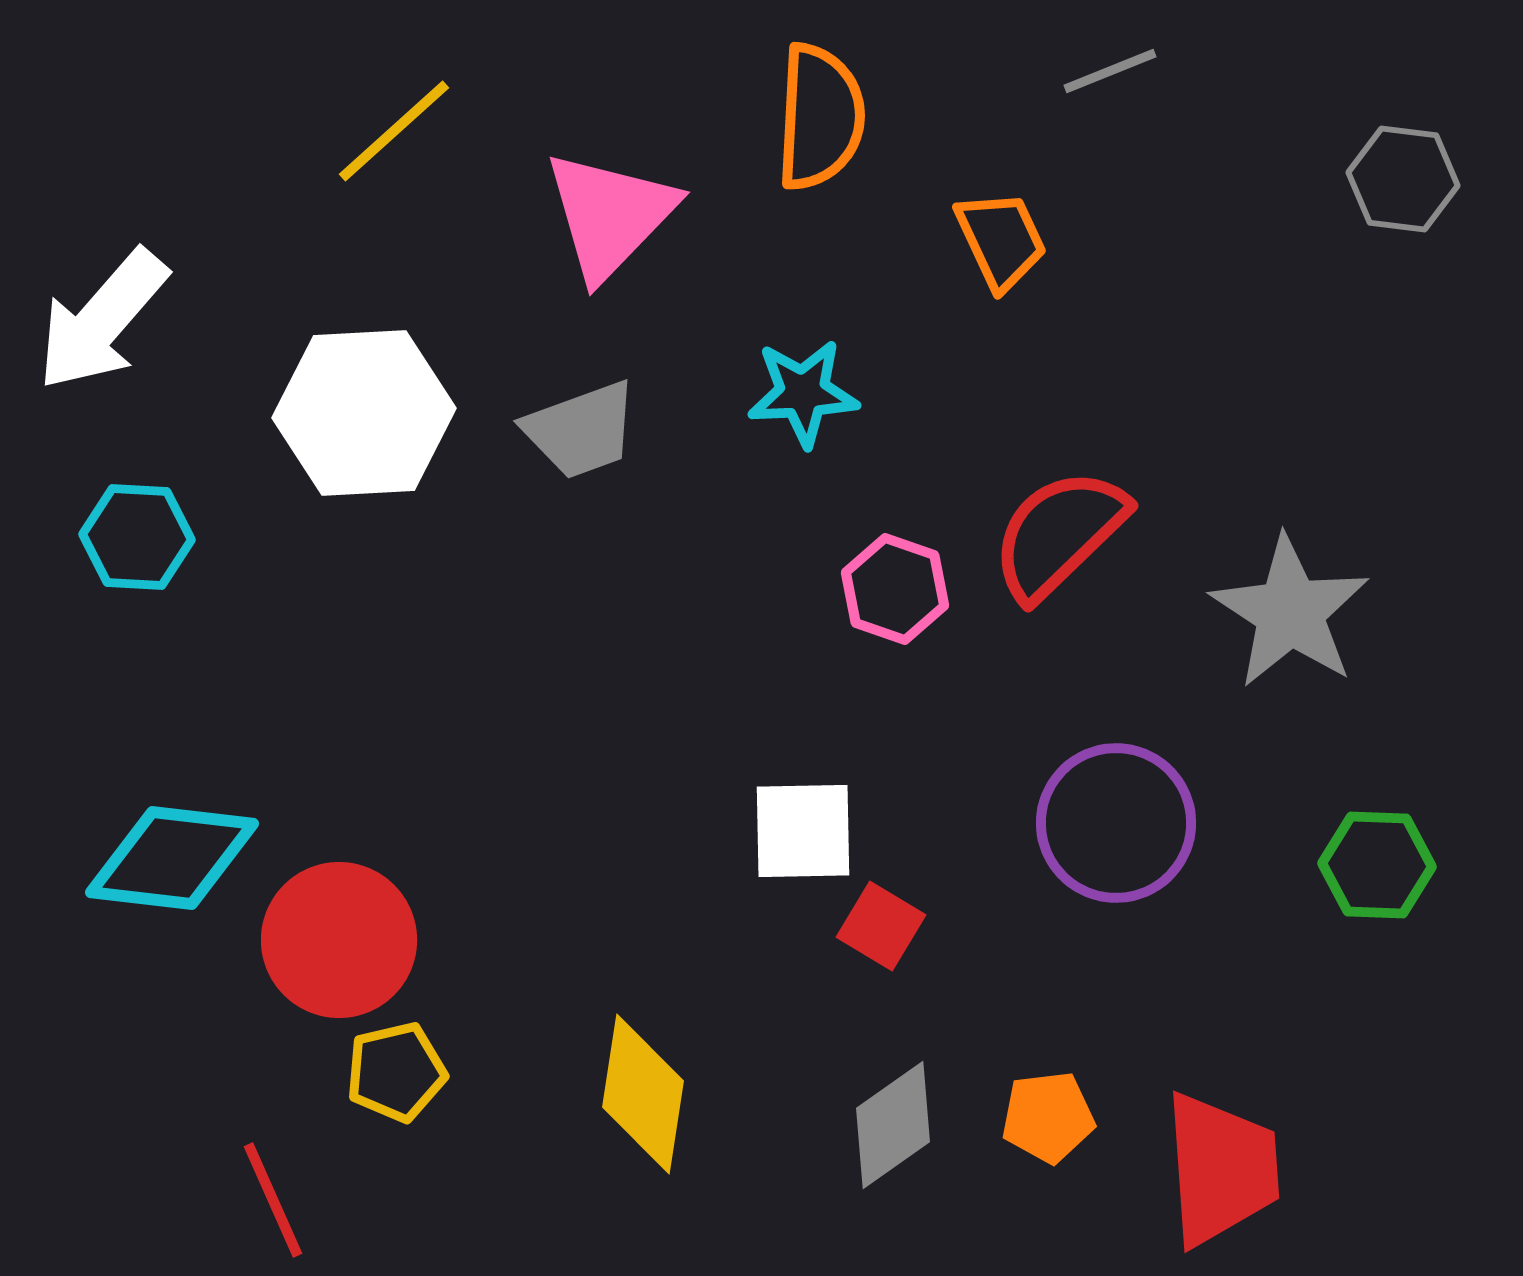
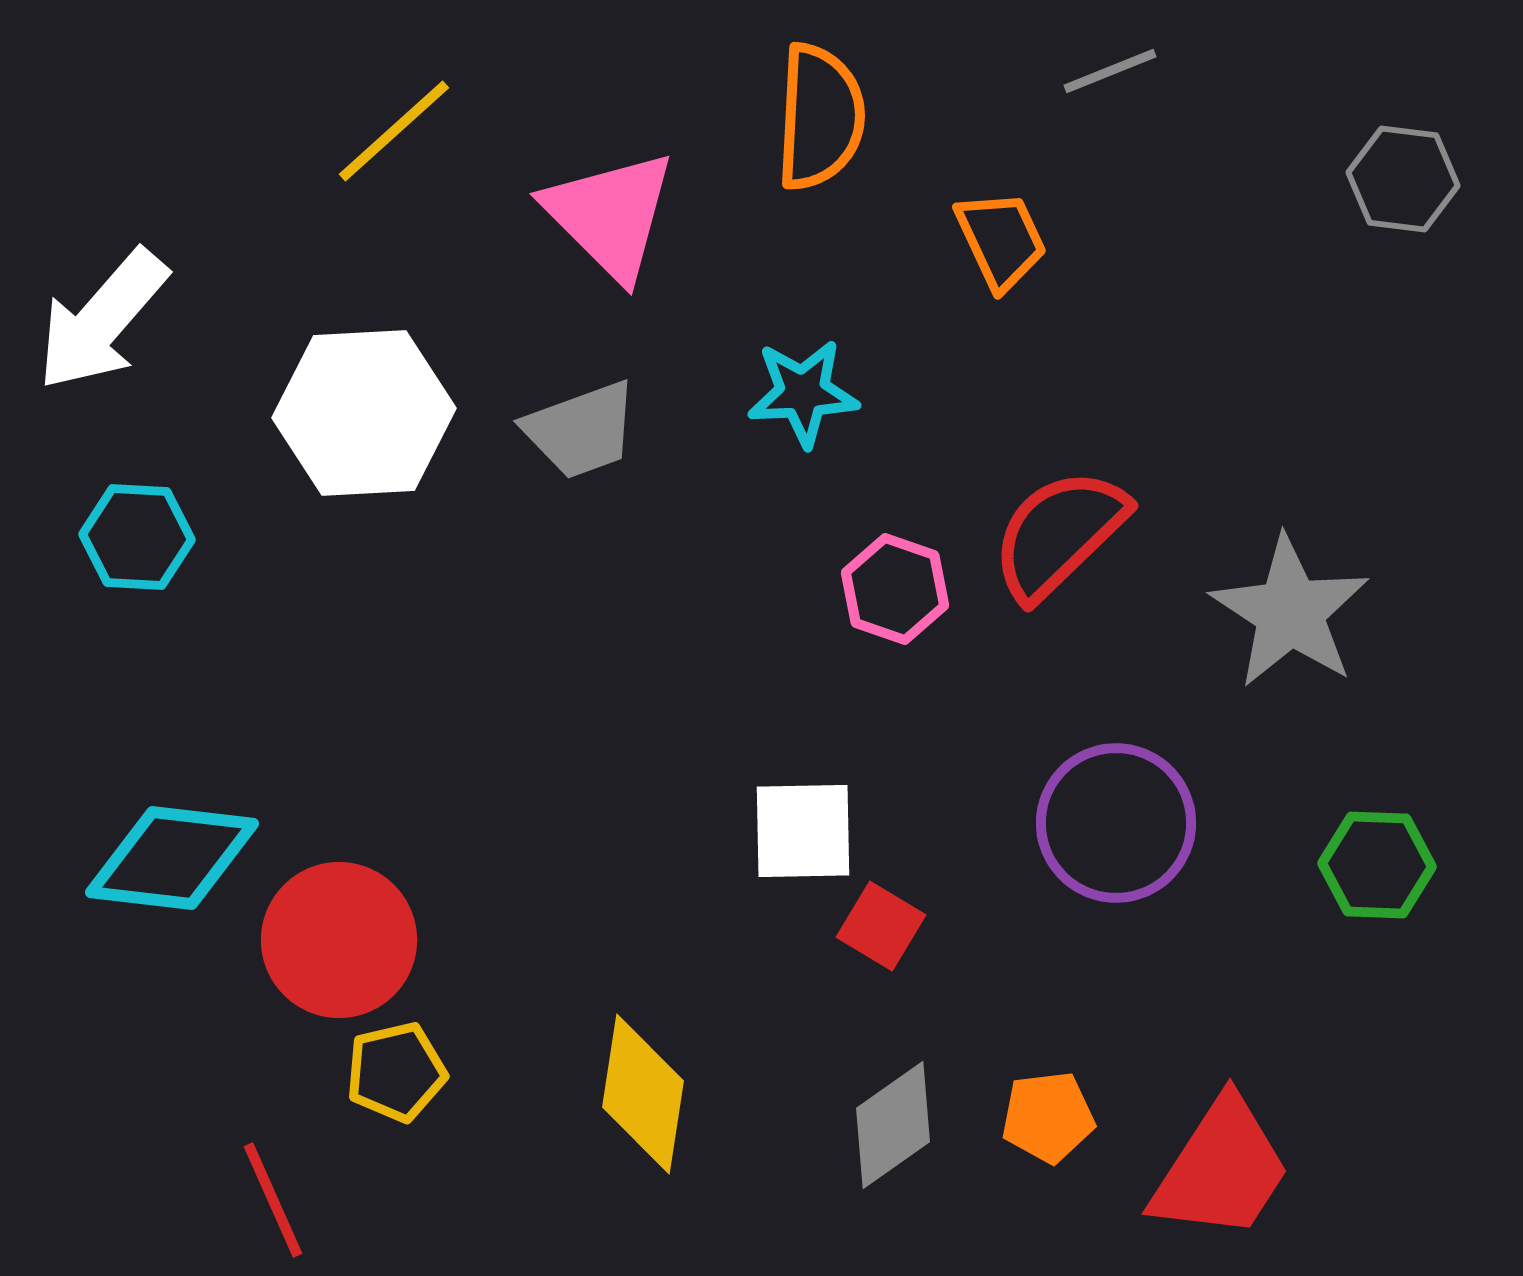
pink triangle: rotated 29 degrees counterclockwise
red trapezoid: rotated 37 degrees clockwise
